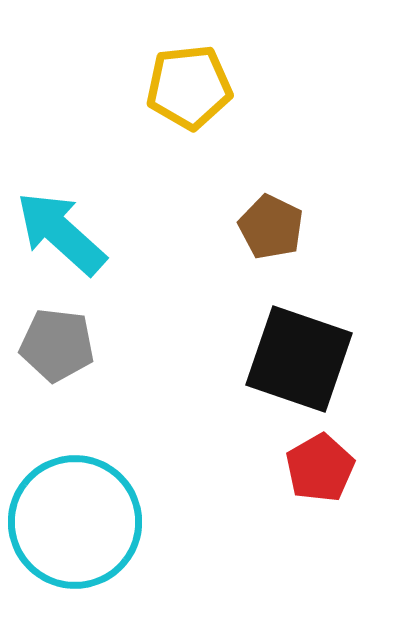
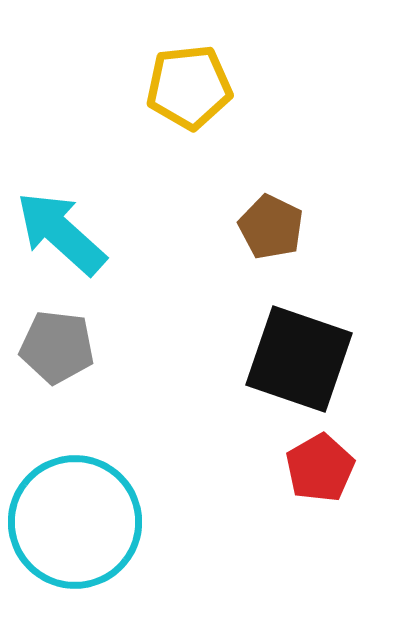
gray pentagon: moved 2 px down
